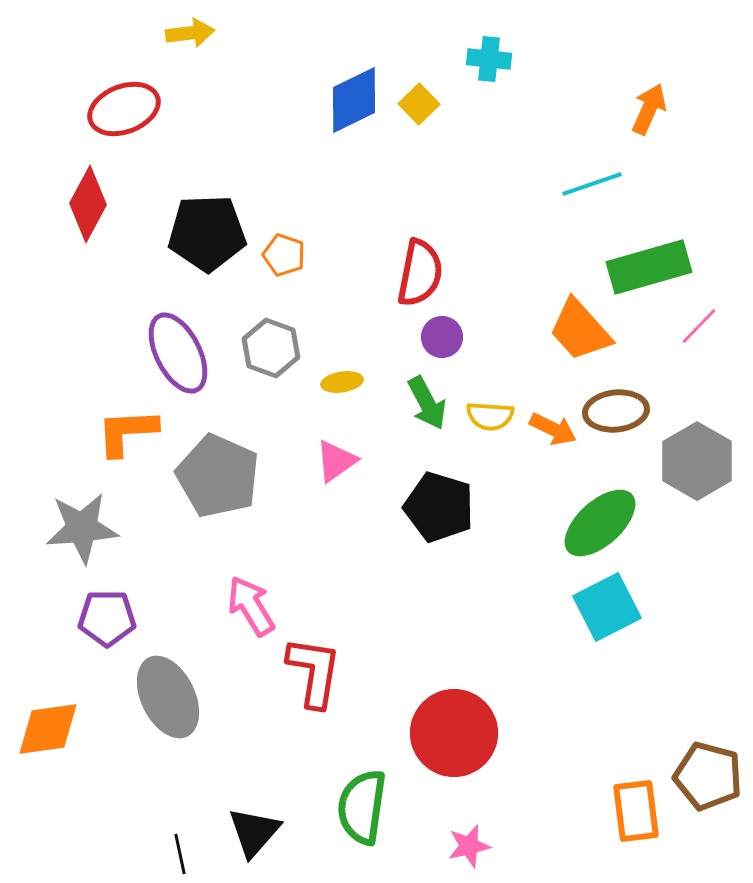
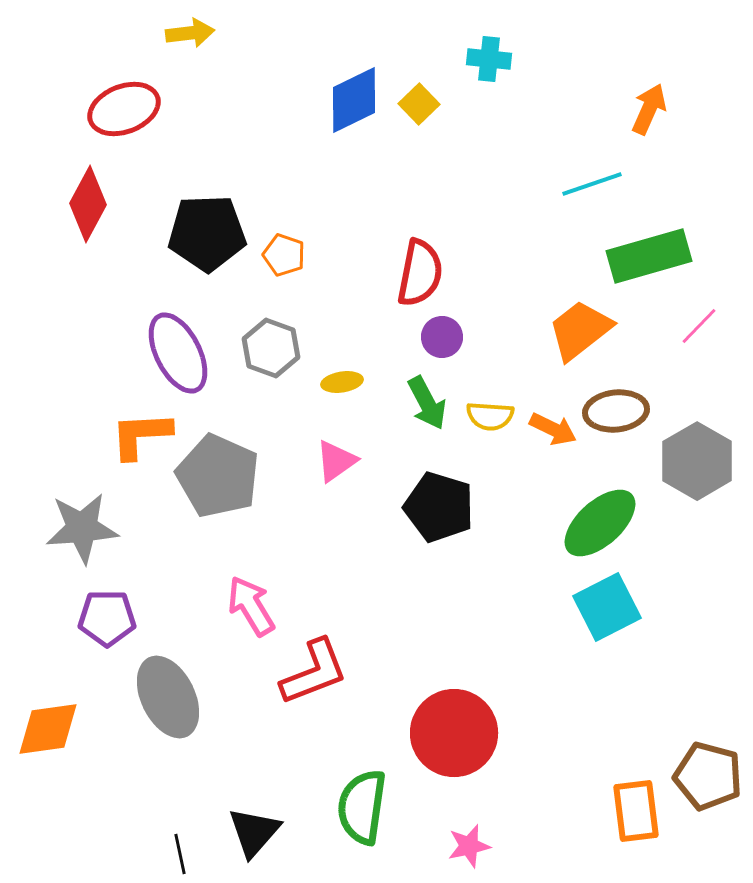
green rectangle at (649, 267): moved 11 px up
orange trapezoid at (580, 330): rotated 94 degrees clockwise
orange L-shape at (127, 432): moved 14 px right, 3 px down
red L-shape at (314, 672): rotated 60 degrees clockwise
